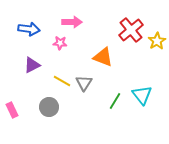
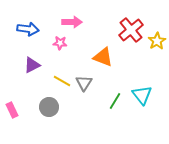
blue arrow: moved 1 px left
